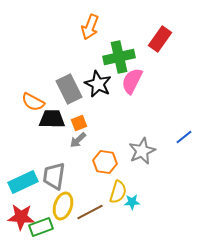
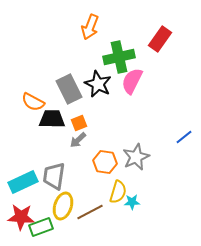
gray star: moved 6 px left, 6 px down
